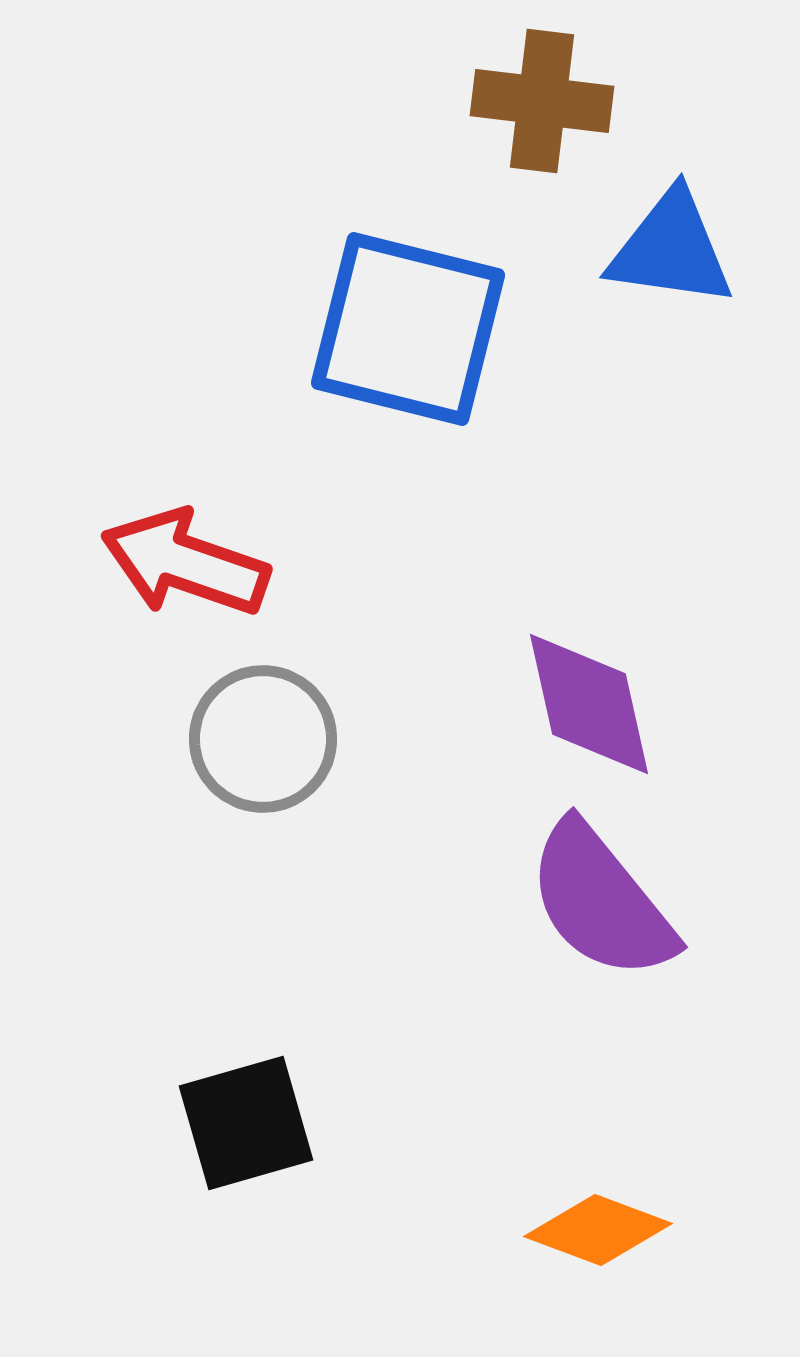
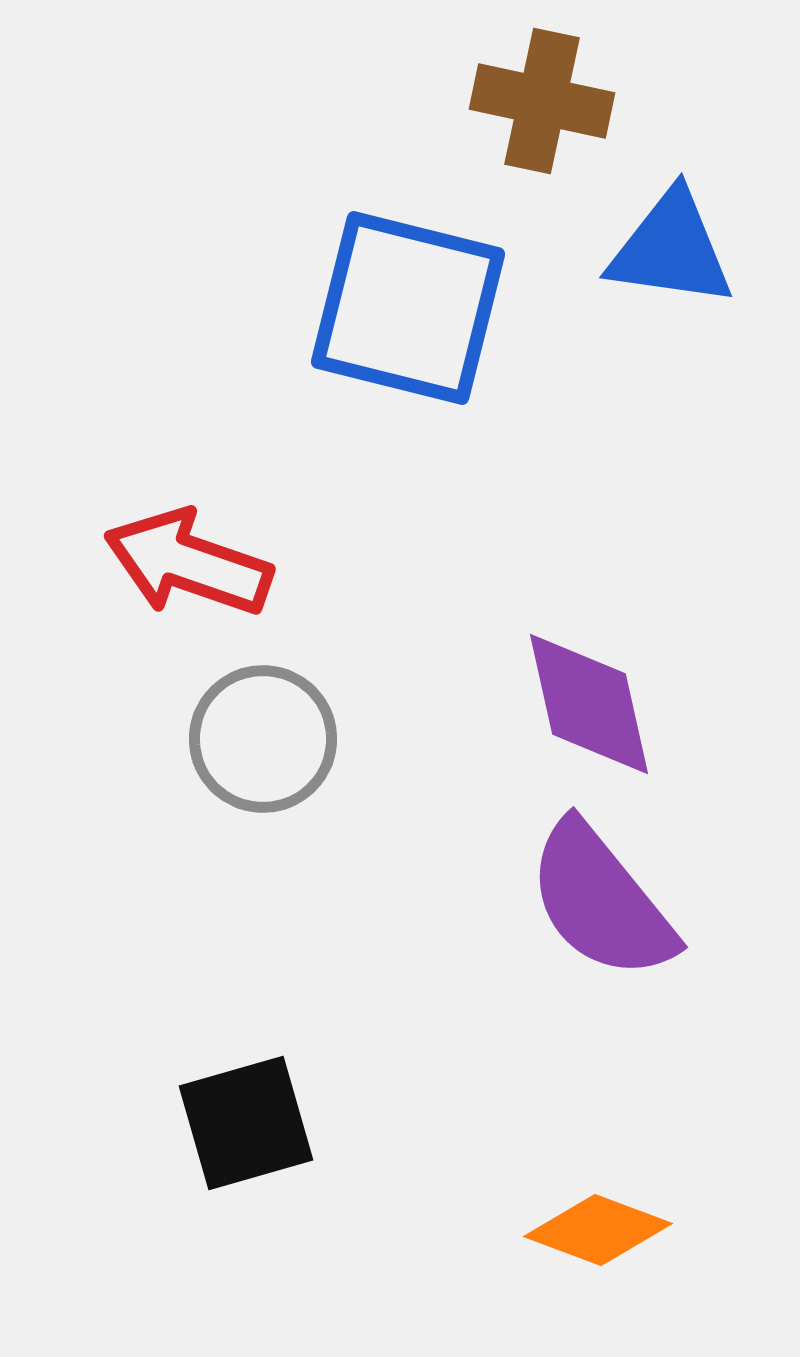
brown cross: rotated 5 degrees clockwise
blue square: moved 21 px up
red arrow: moved 3 px right
